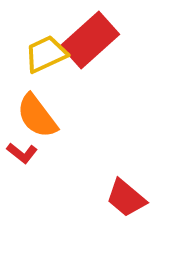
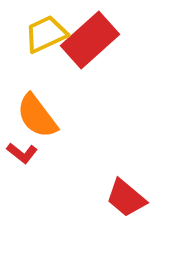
yellow trapezoid: moved 20 px up
